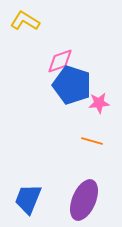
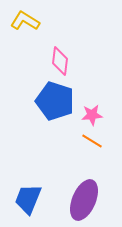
pink diamond: rotated 64 degrees counterclockwise
blue pentagon: moved 17 px left, 16 px down
pink star: moved 7 px left, 12 px down
orange line: rotated 15 degrees clockwise
